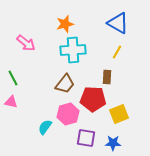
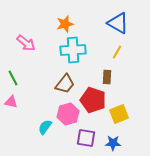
red pentagon: moved 1 px down; rotated 15 degrees clockwise
